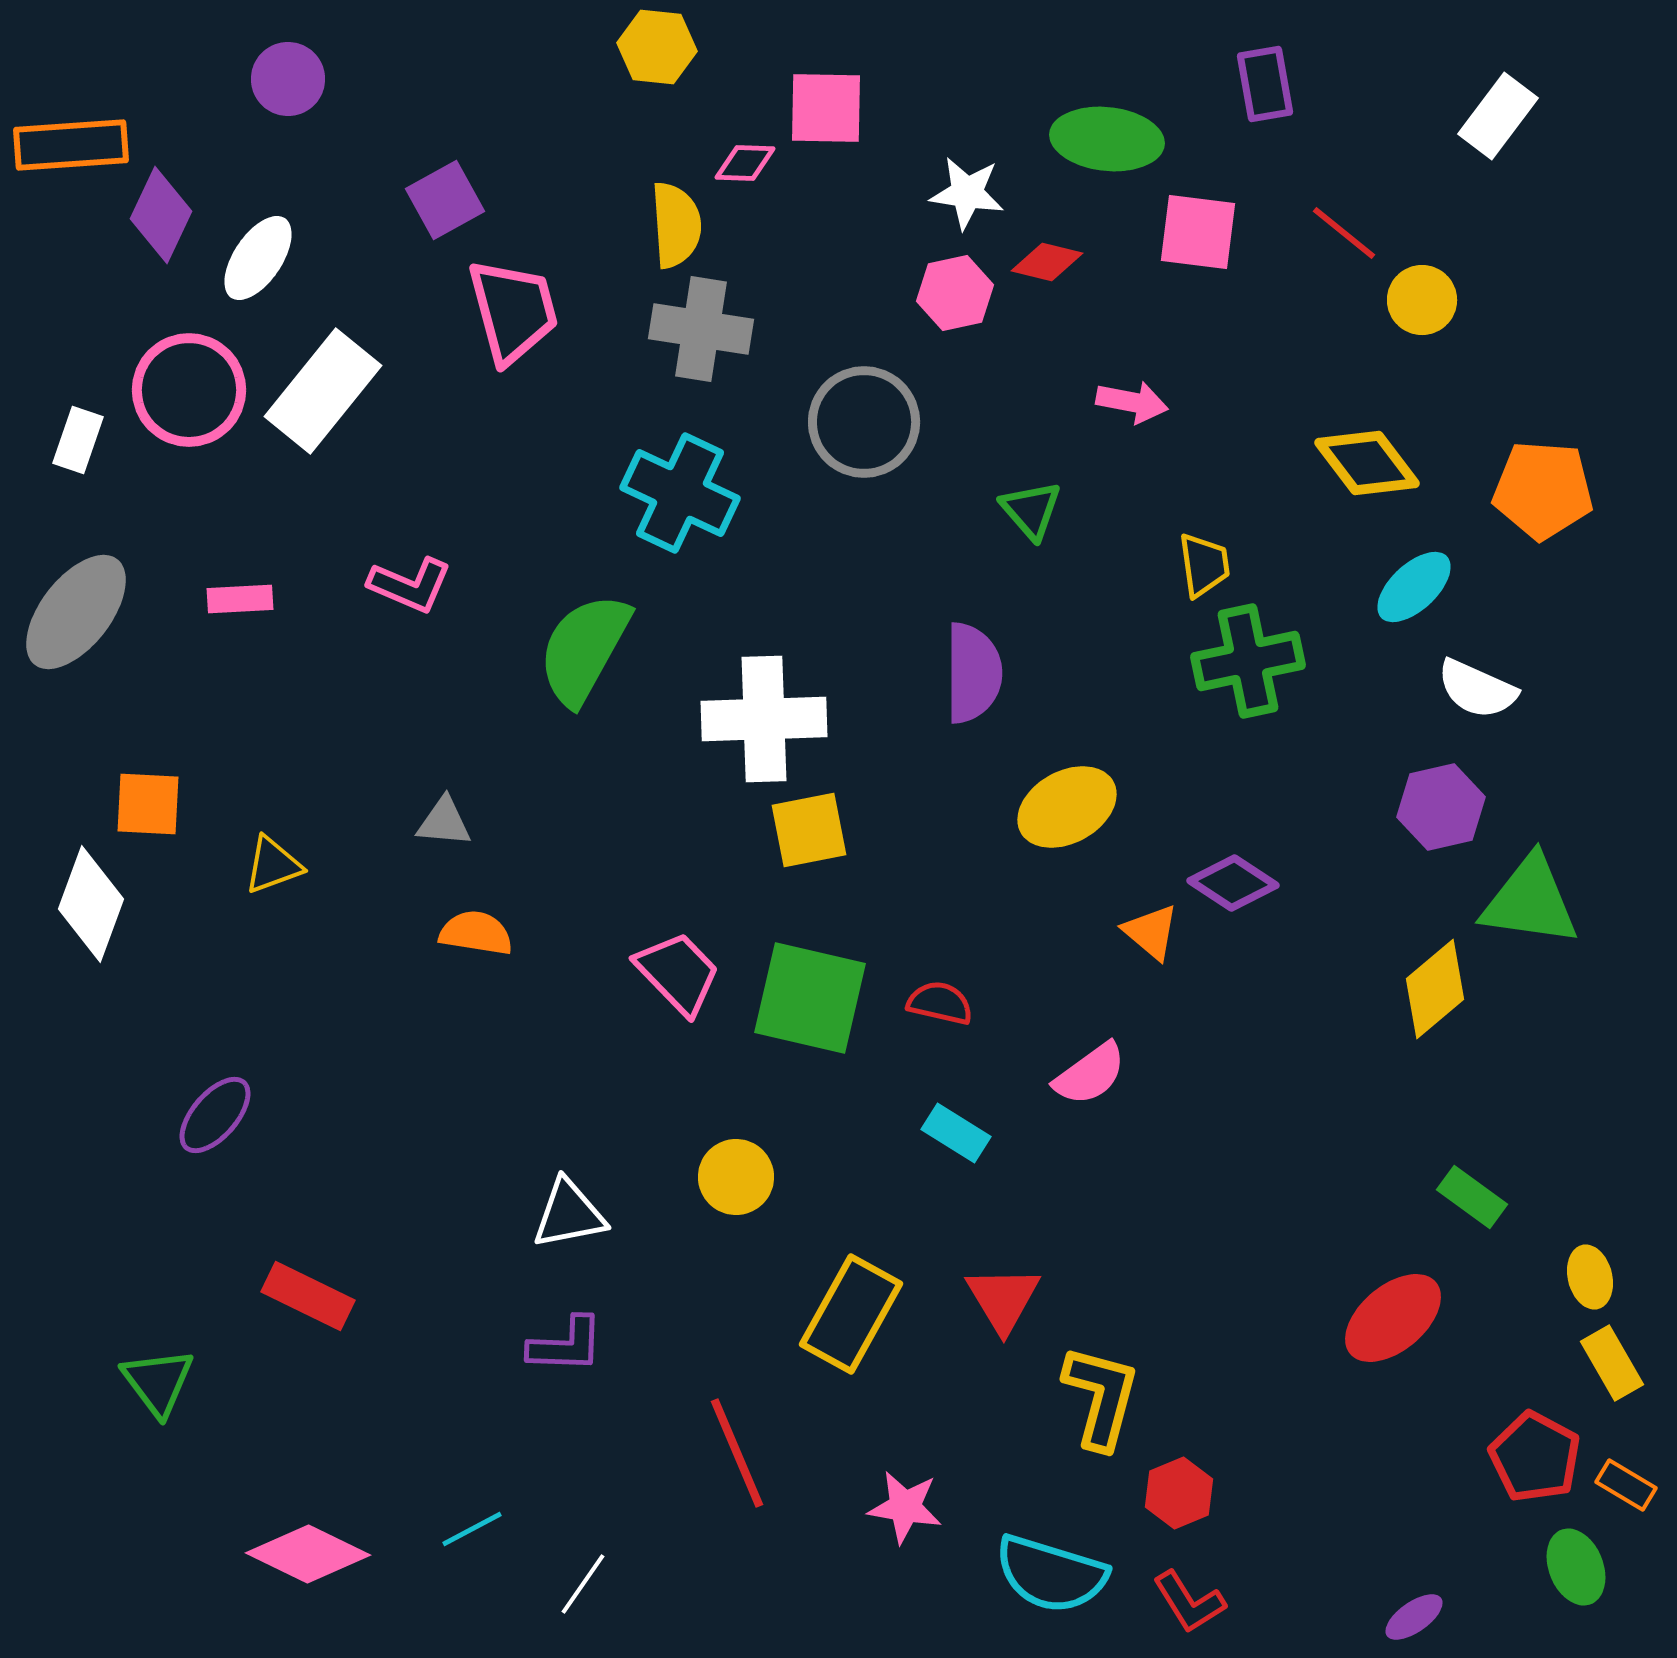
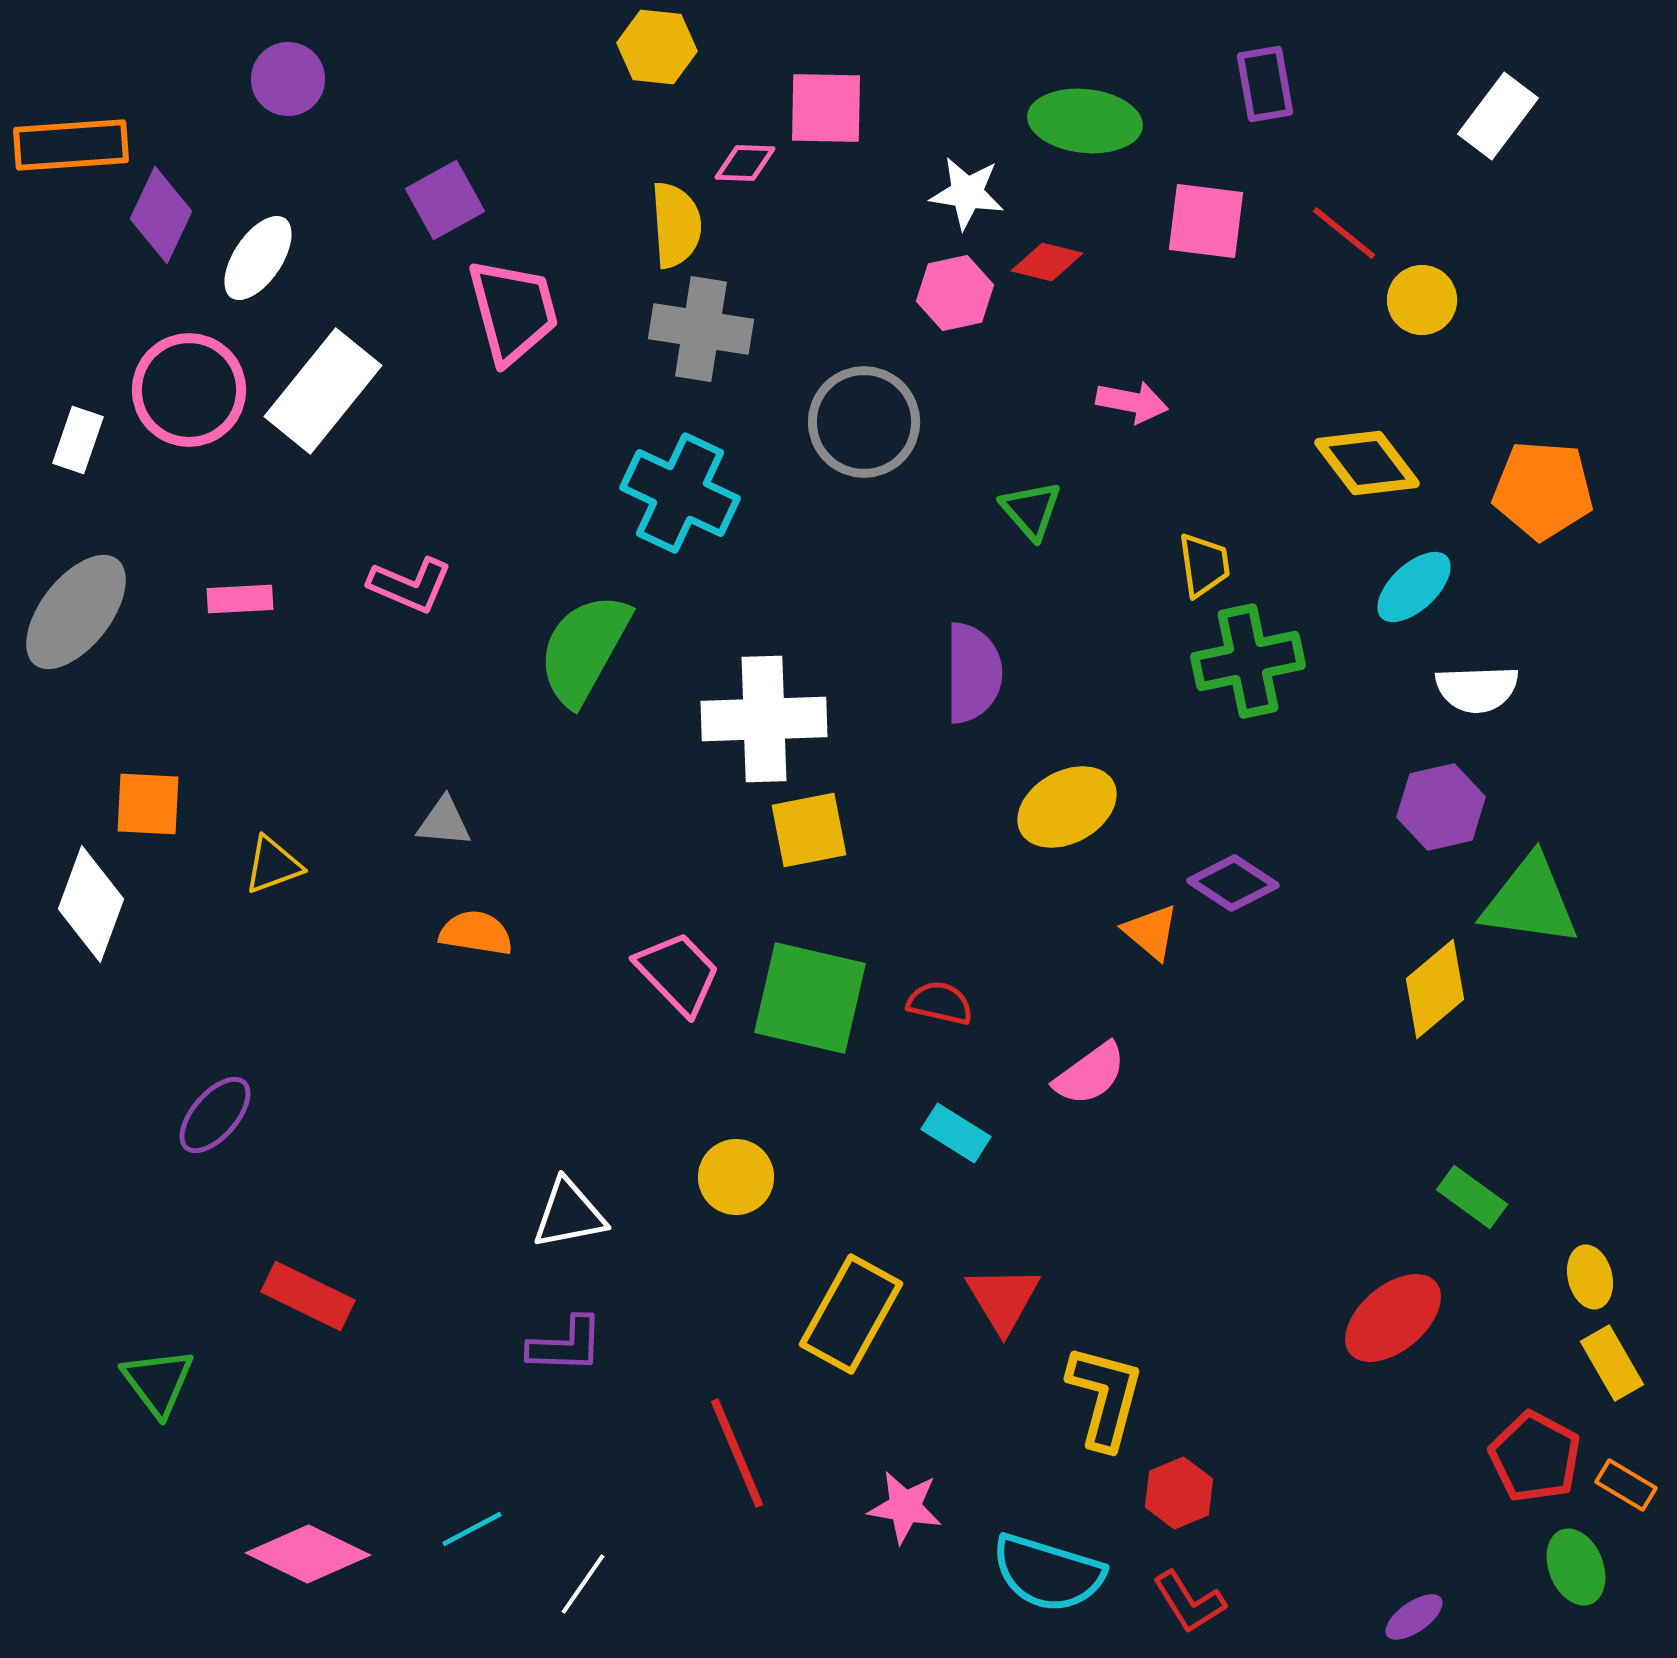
green ellipse at (1107, 139): moved 22 px left, 18 px up
pink square at (1198, 232): moved 8 px right, 11 px up
white semicircle at (1477, 689): rotated 26 degrees counterclockwise
yellow L-shape at (1101, 1397): moved 4 px right
cyan semicircle at (1051, 1574): moved 3 px left, 1 px up
